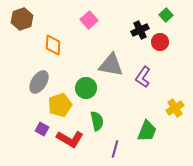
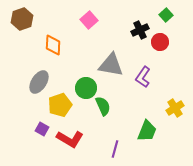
green semicircle: moved 6 px right, 15 px up; rotated 12 degrees counterclockwise
